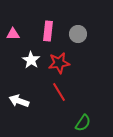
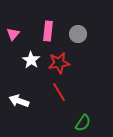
pink triangle: rotated 48 degrees counterclockwise
